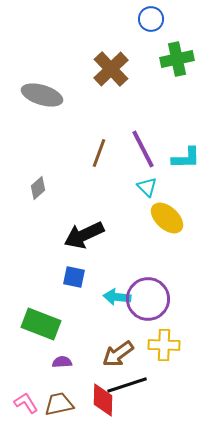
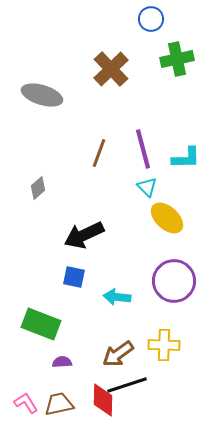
purple line: rotated 12 degrees clockwise
purple circle: moved 26 px right, 18 px up
